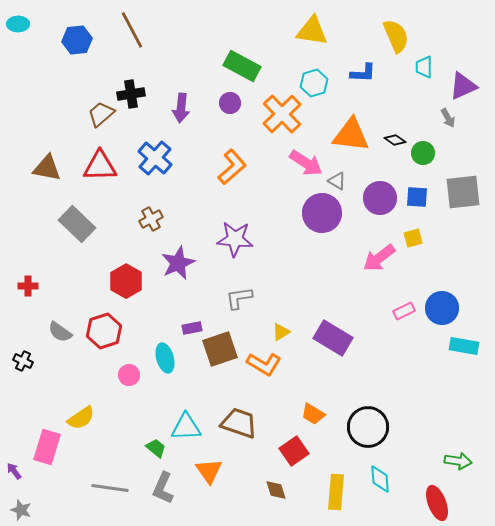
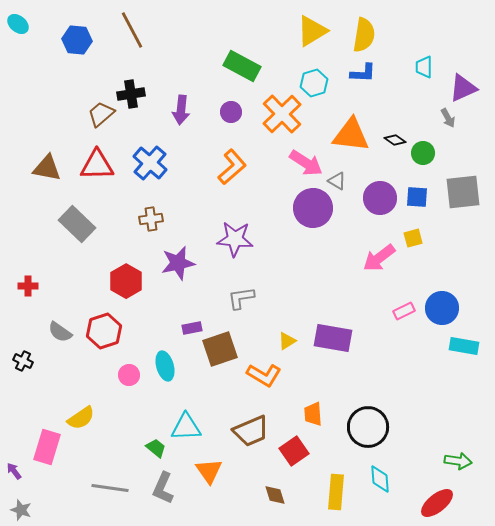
cyan ellipse at (18, 24): rotated 40 degrees clockwise
yellow triangle at (312, 31): rotated 40 degrees counterclockwise
yellow semicircle at (396, 36): moved 32 px left, 1 px up; rotated 32 degrees clockwise
blue hexagon at (77, 40): rotated 12 degrees clockwise
purple triangle at (463, 86): moved 2 px down
purple circle at (230, 103): moved 1 px right, 9 px down
purple arrow at (181, 108): moved 2 px down
blue cross at (155, 158): moved 5 px left, 5 px down
red triangle at (100, 166): moved 3 px left, 1 px up
purple circle at (322, 213): moved 9 px left, 5 px up
brown cross at (151, 219): rotated 20 degrees clockwise
purple star at (178, 263): rotated 12 degrees clockwise
gray L-shape at (239, 298): moved 2 px right
yellow triangle at (281, 332): moved 6 px right, 9 px down
purple rectangle at (333, 338): rotated 21 degrees counterclockwise
cyan ellipse at (165, 358): moved 8 px down
orange L-shape at (264, 364): moved 11 px down
orange trapezoid at (313, 414): rotated 55 degrees clockwise
brown trapezoid at (239, 423): moved 12 px right, 8 px down; rotated 138 degrees clockwise
brown diamond at (276, 490): moved 1 px left, 5 px down
red ellipse at (437, 503): rotated 72 degrees clockwise
